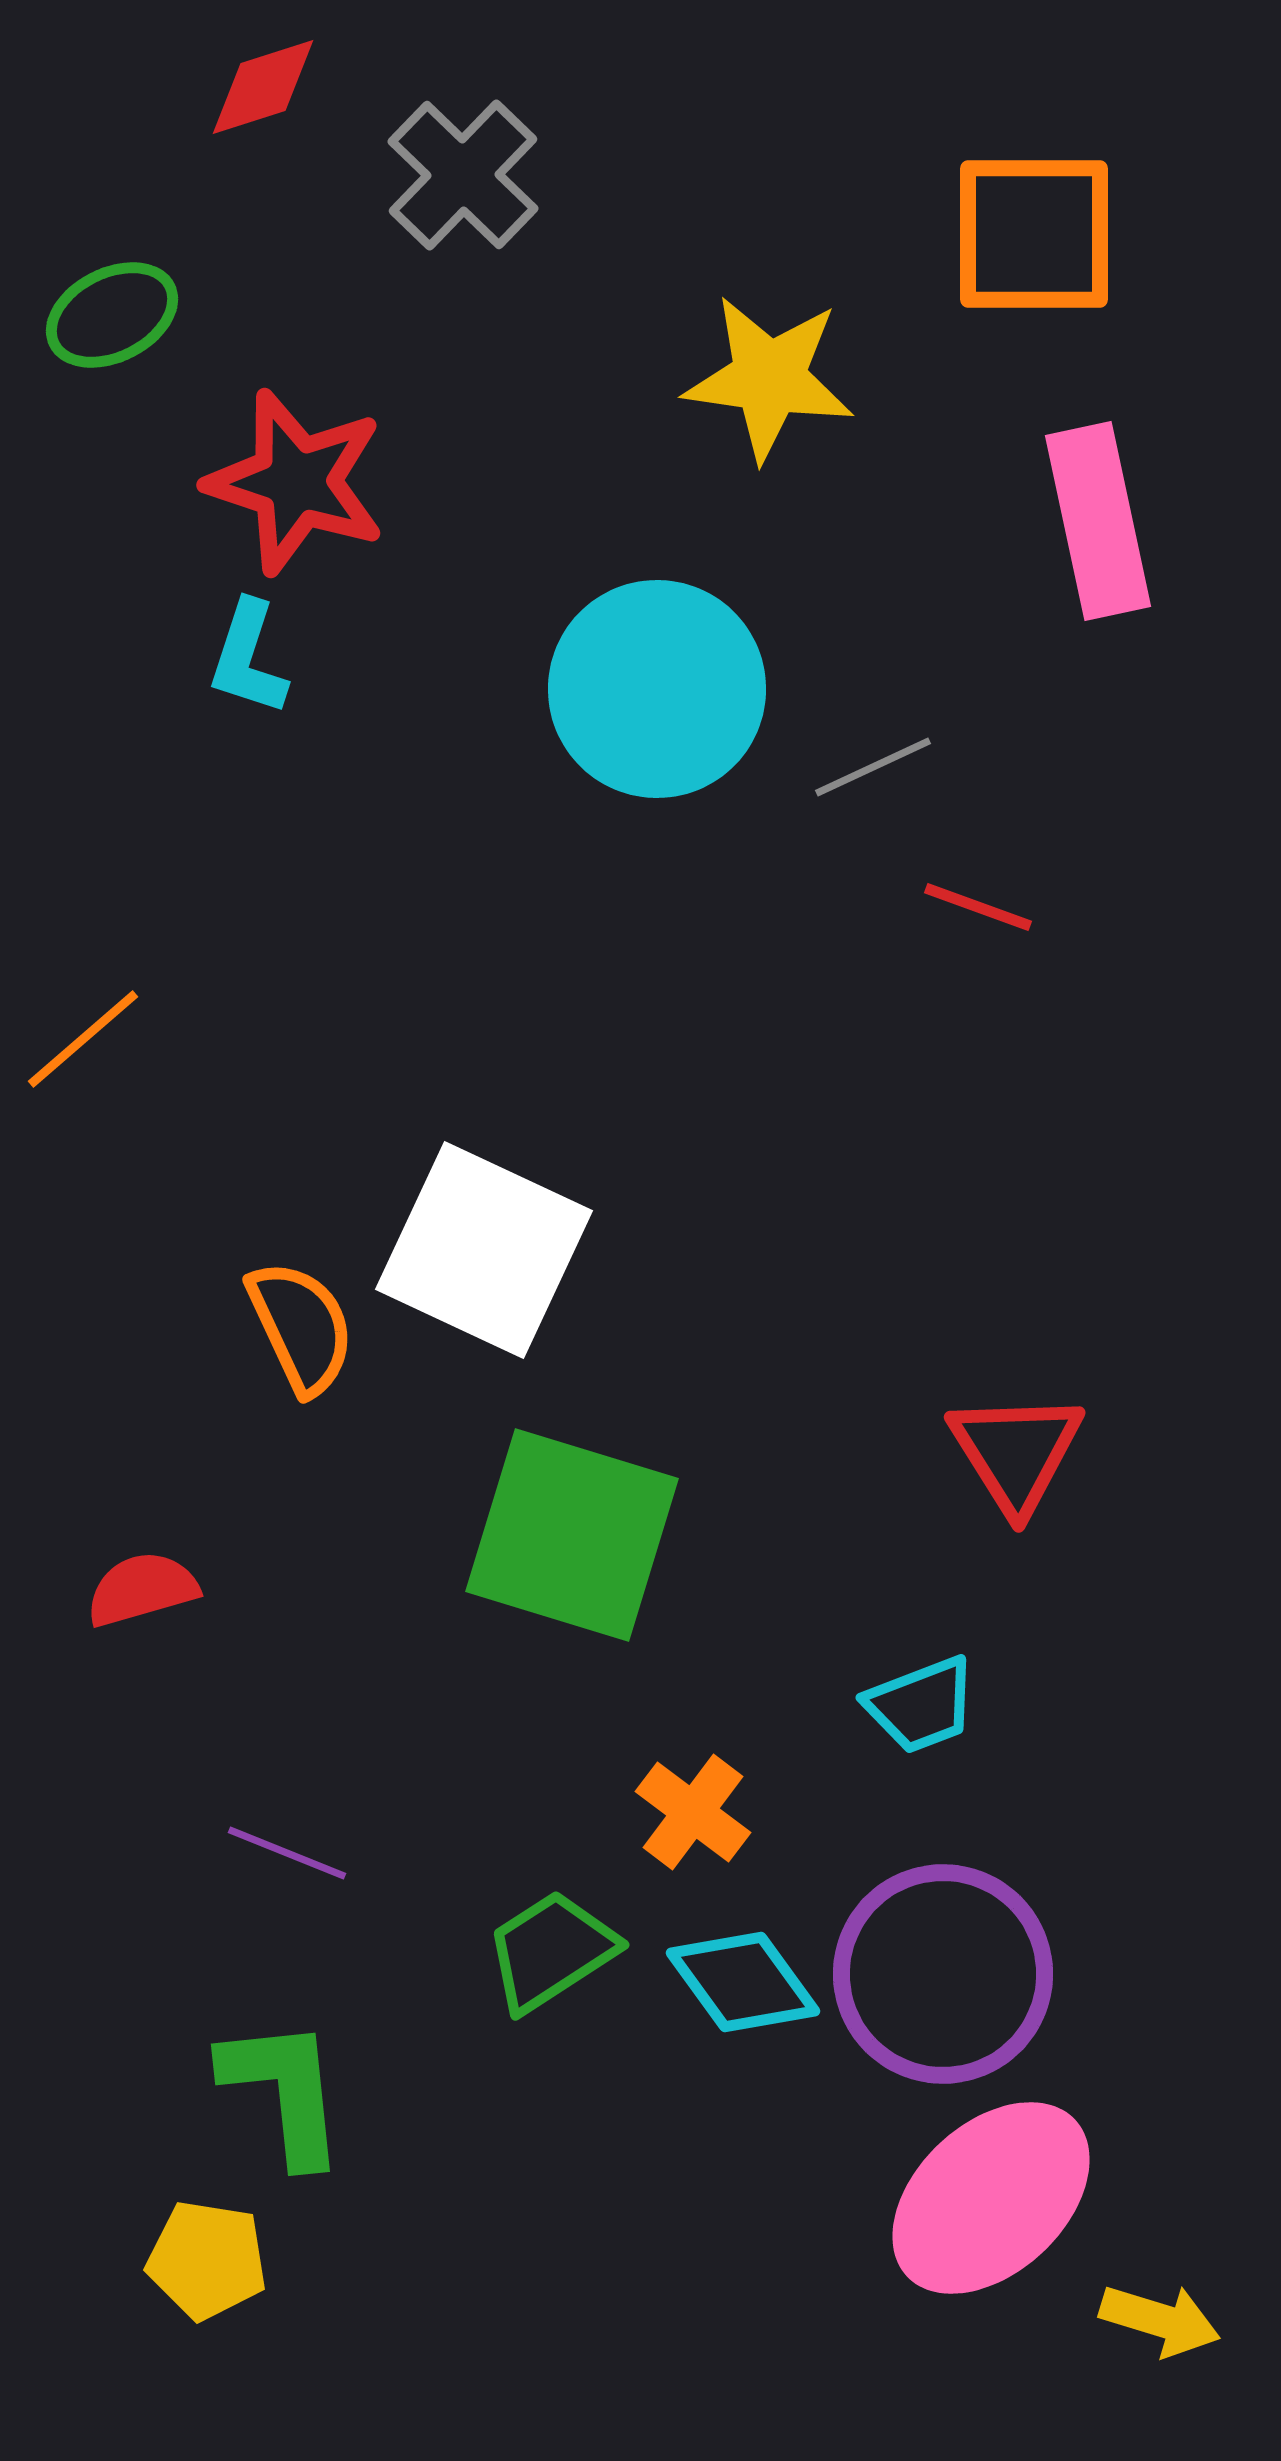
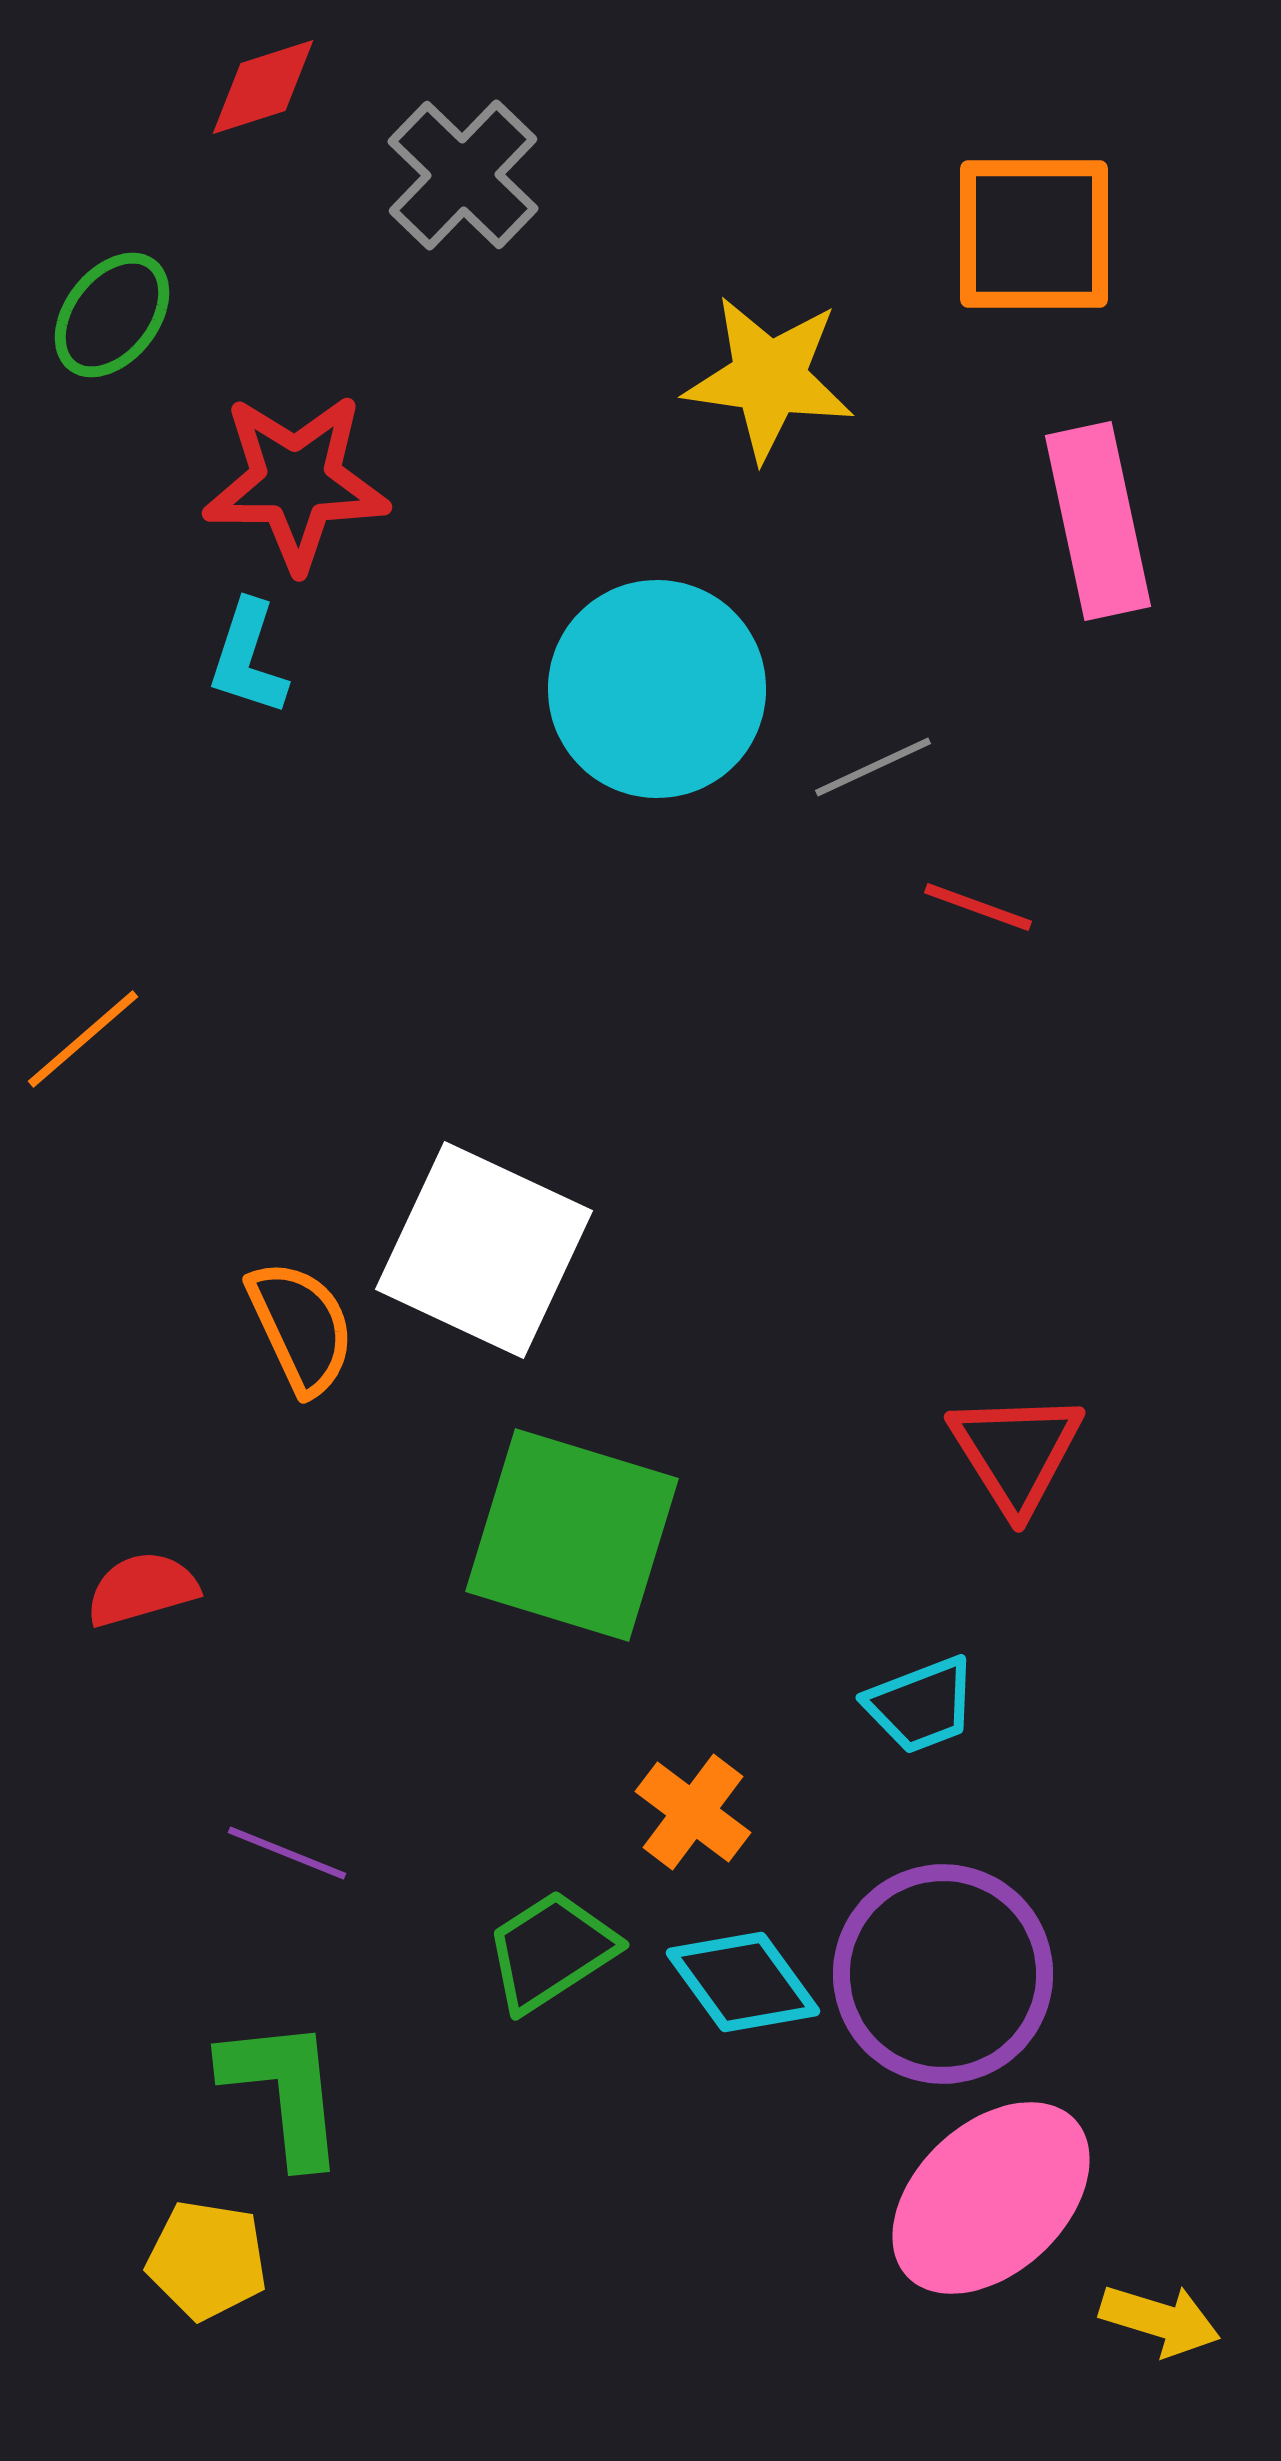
green ellipse: rotated 25 degrees counterclockwise
red star: rotated 18 degrees counterclockwise
